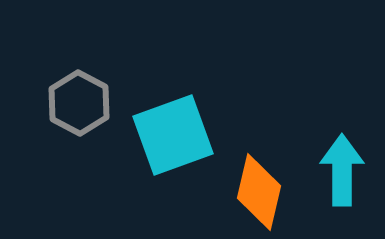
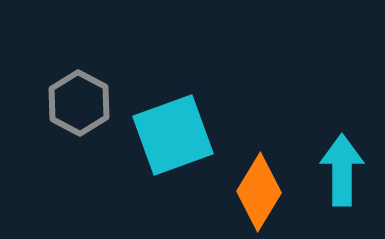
orange diamond: rotated 18 degrees clockwise
